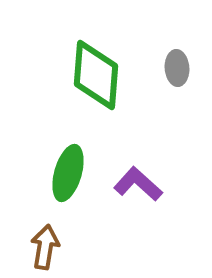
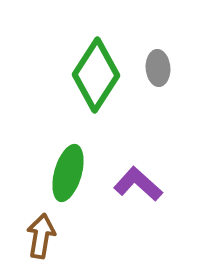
gray ellipse: moved 19 px left
green diamond: rotated 28 degrees clockwise
brown arrow: moved 4 px left, 11 px up
